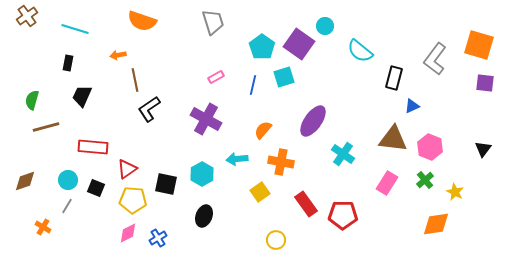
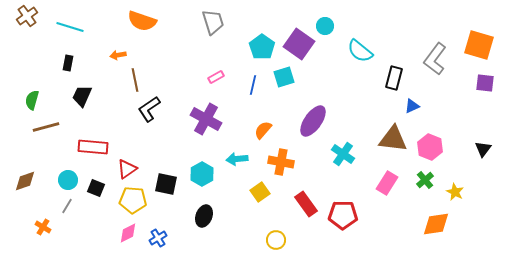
cyan line at (75, 29): moved 5 px left, 2 px up
